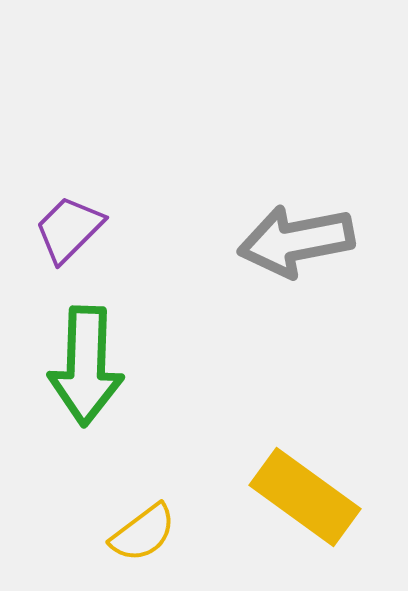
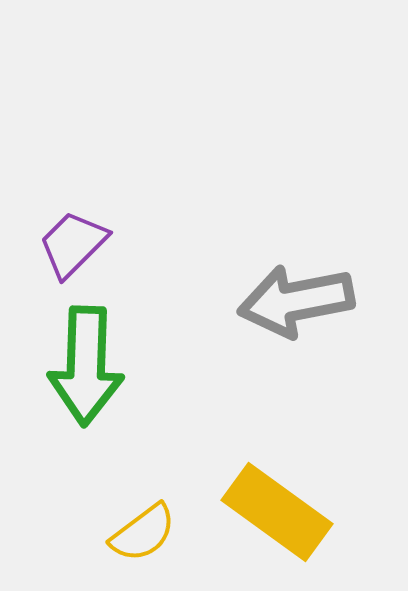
purple trapezoid: moved 4 px right, 15 px down
gray arrow: moved 60 px down
yellow rectangle: moved 28 px left, 15 px down
